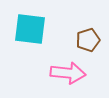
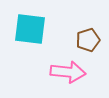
pink arrow: moved 1 px up
